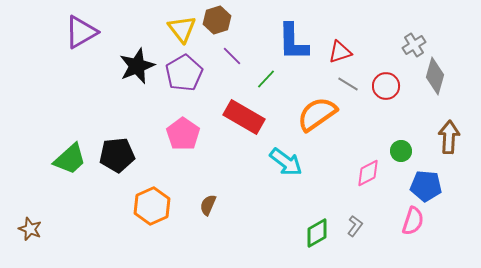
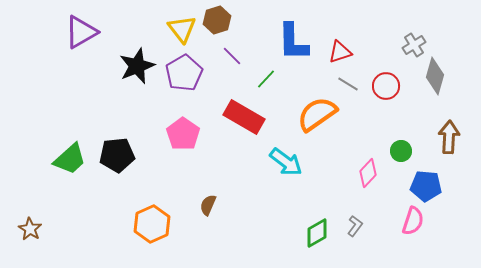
pink diamond: rotated 20 degrees counterclockwise
orange hexagon: moved 18 px down
brown star: rotated 10 degrees clockwise
